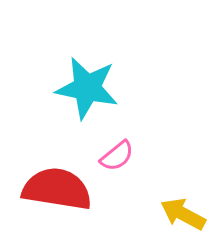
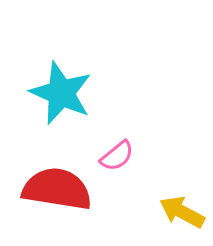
cyan star: moved 26 px left, 5 px down; rotated 12 degrees clockwise
yellow arrow: moved 1 px left, 2 px up
